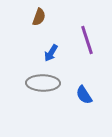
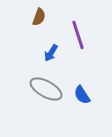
purple line: moved 9 px left, 5 px up
gray ellipse: moved 3 px right, 6 px down; rotated 28 degrees clockwise
blue semicircle: moved 2 px left
